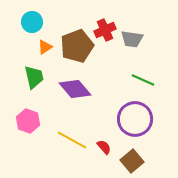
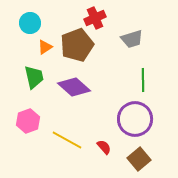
cyan circle: moved 2 px left, 1 px down
red cross: moved 10 px left, 12 px up
gray trapezoid: rotated 25 degrees counterclockwise
brown pentagon: moved 1 px up
green line: rotated 65 degrees clockwise
purple diamond: moved 1 px left, 2 px up; rotated 8 degrees counterclockwise
pink hexagon: rotated 20 degrees clockwise
yellow line: moved 5 px left
brown square: moved 7 px right, 2 px up
